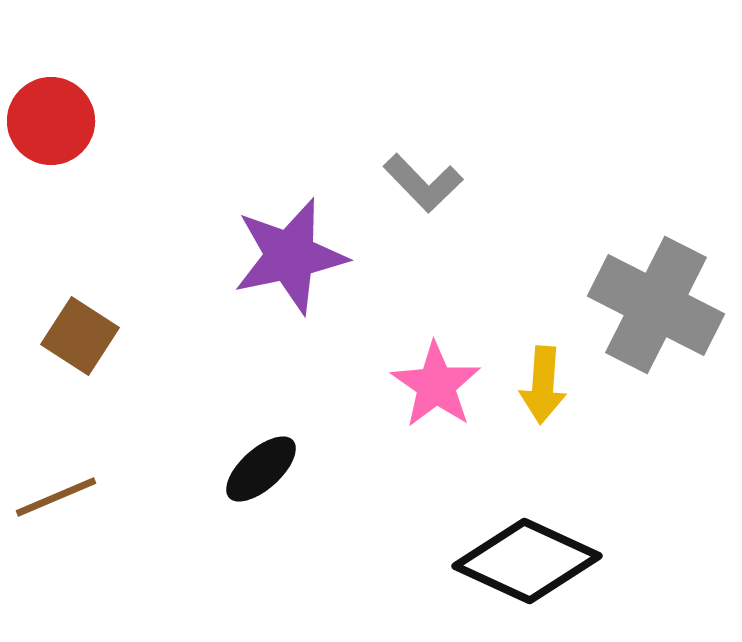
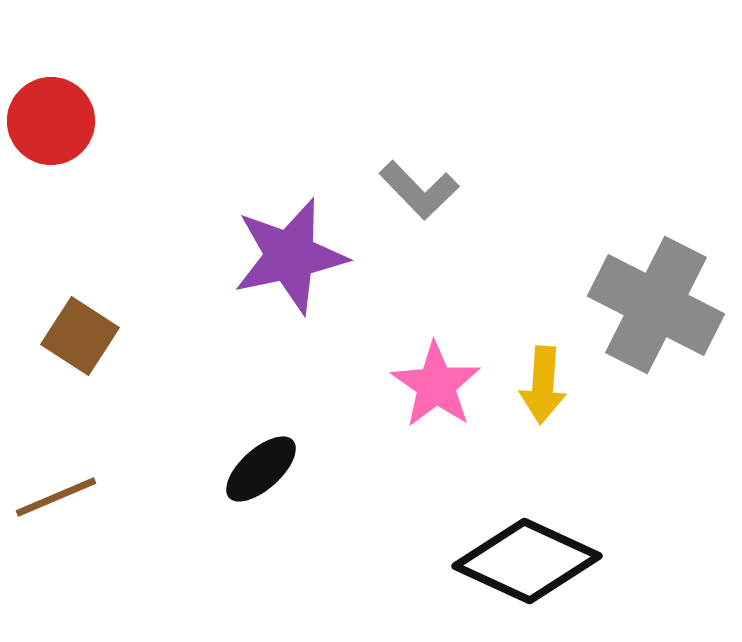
gray L-shape: moved 4 px left, 7 px down
